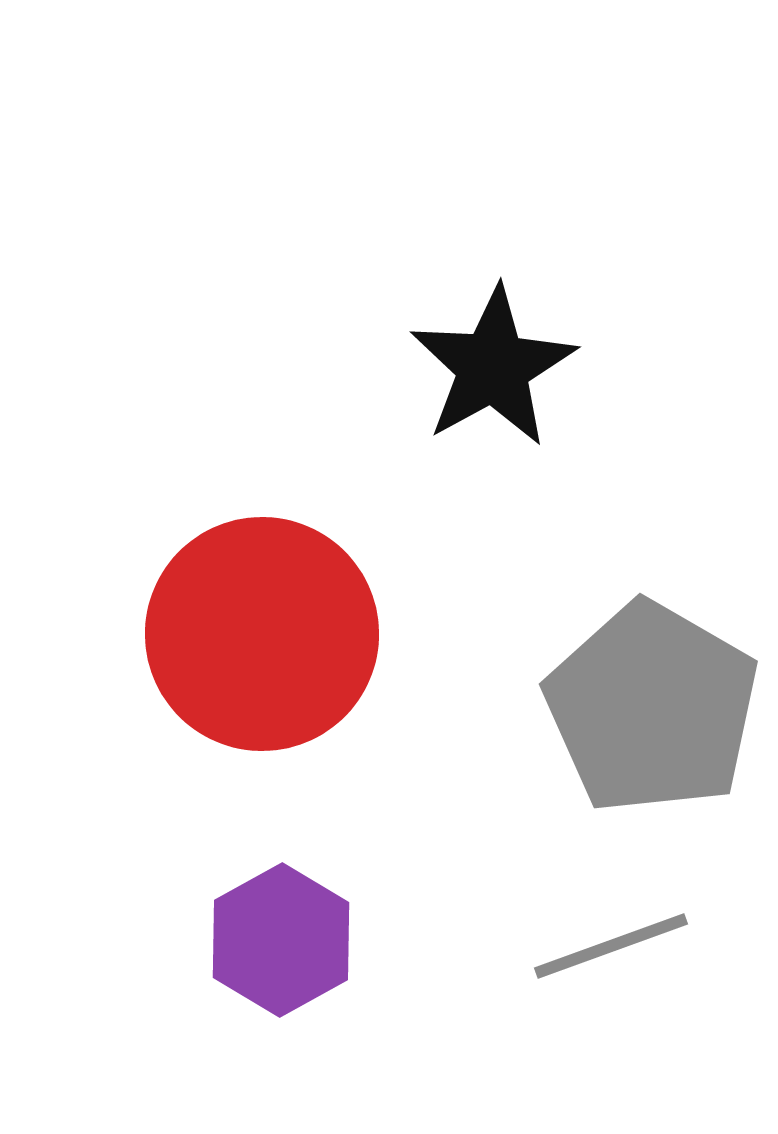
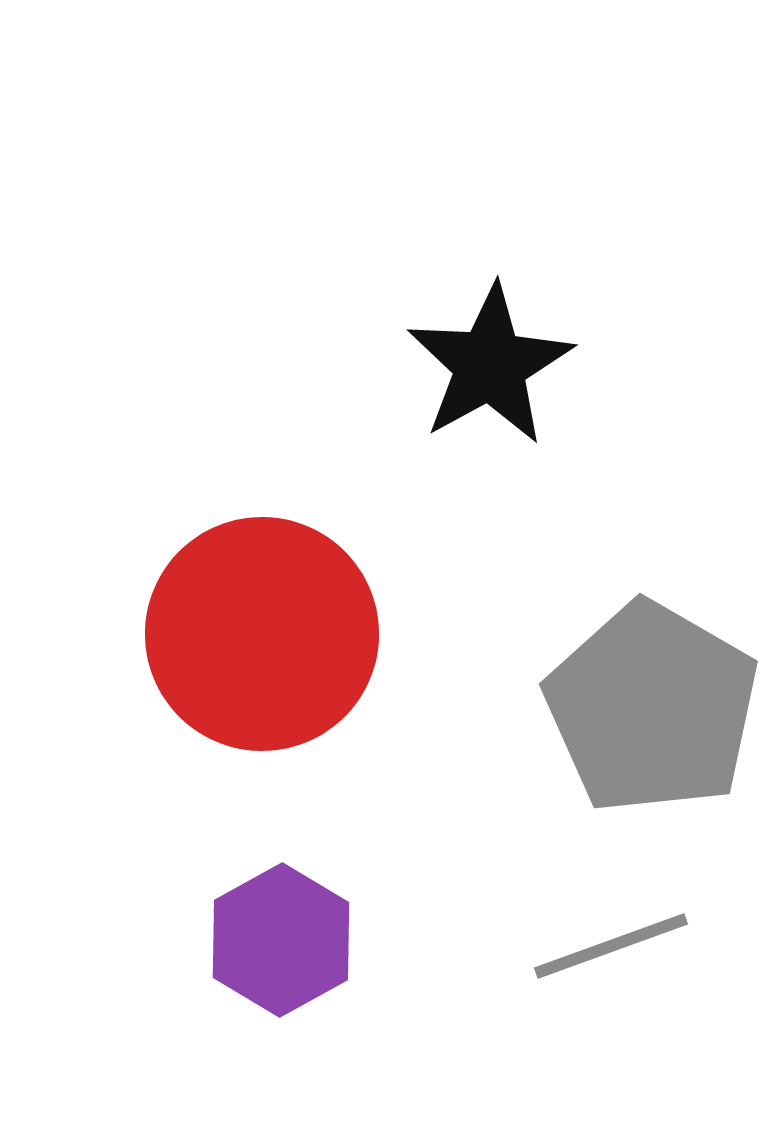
black star: moved 3 px left, 2 px up
